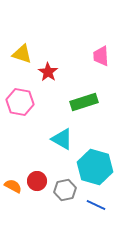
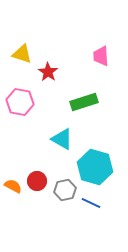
blue line: moved 5 px left, 2 px up
